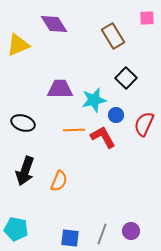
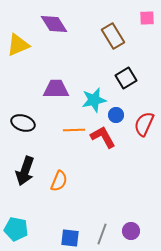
black square: rotated 15 degrees clockwise
purple trapezoid: moved 4 px left
